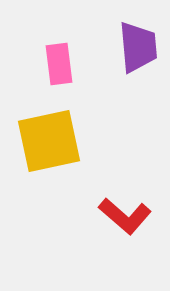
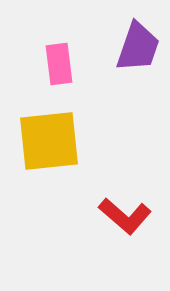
purple trapezoid: rotated 24 degrees clockwise
yellow square: rotated 6 degrees clockwise
